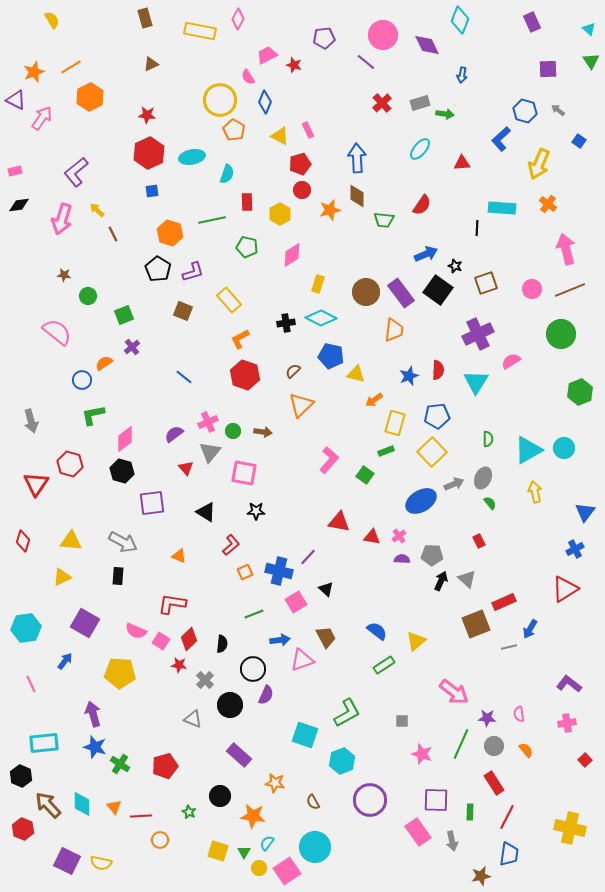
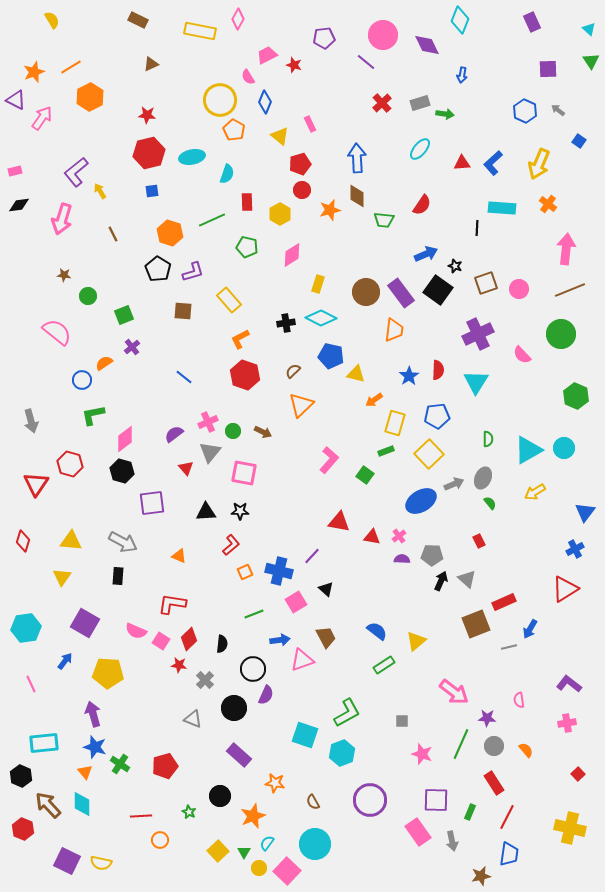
brown rectangle at (145, 18): moved 7 px left, 2 px down; rotated 48 degrees counterclockwise
blue hexagon at (525, 111): rotated 10 degrees clockwise
pink rectangle at (308, 130): moved 2 px right, 6 px up
yellow triangle at (280, 136): rotated 12 degrees clockwise
blue L-shape at (501, 139): moved 8 px left, 24 px down
red hexagon at (149, 153): rotated 12 degrees clockwise
yellow arrow at (97, 210): moved 3 px right, 19 px up; rotated 14 degrees clockwise
green line at (212, 220): rotated 12 degrees counterclockwise
pink arrow at (566, 249): rotated 20 degrees clockwise
pink circle at (532, 289): moved 13 px left
brown square at (183, 311): rotated 18 degrees counterclockwise
pink semicircle at (511, 361): moved 11 px right, 6 px up; rotated 102 degrees counterclockwise
blue star at (409, 376): rotated 12 degrees counterclockwise
green hexagon at (580, 392): moved 4 px left, 4 px down; rotated 15 degrees counterclockwise
brown arrow at (263, 432): rotated 18 degrees clockwise
yellow square at (432, 452): moved 3 px left, 2 px down
yellow arrow at (535, 492): rotated 110 degrees counterclockwise
black star at (256, 511): moved 16 px left
black triangle at (206, 512): rotated 35 degrees counterclockwise
purple line at (308, 557): moved 4 px right, 1 px up
yellow triangle at (62, 577): rotated 30 degrees counterclockwise
yellow pentagon at (120, 673): moved 12 px left
black circle at (230, 705): moved 4 px right, 3 px down
pink semicircle at (519, 714): moved 14 px up
red square at (585, 760): moved 7 px left, 14 px down
cyan hexagon at (342, 761): moved 8 px up
orange triangle at (114, 807): moved 29 px left, 35 px up
green rectangle at (470, 812): rotated 21 degrees clockwise
orange star at (253, 816): rotated 30 degrees counterclockwise
cyan circle at (315, 847): moved 3 px up
yellow square at (218, 851): rotated 30 degrees clockwise
pink square at (287, 871): rotated 12 degrees counterclockwise
